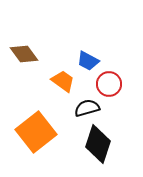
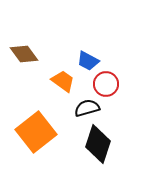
red circle: moved 3 px left
